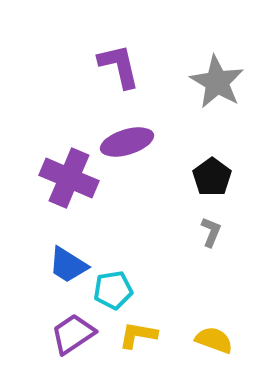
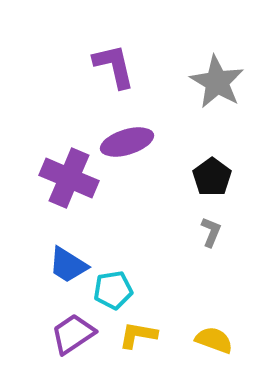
purple L-shape: moved 5 px left
